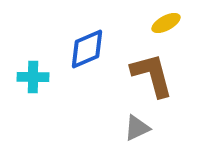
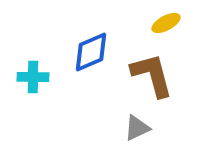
blue diamond: moved 4 px right, 3 px down
